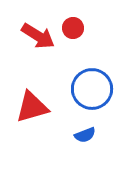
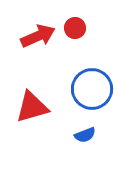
red circle: moved 2 px right
red arrow: rotated 56 degrees counterclockwise
